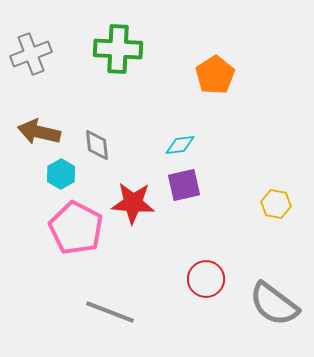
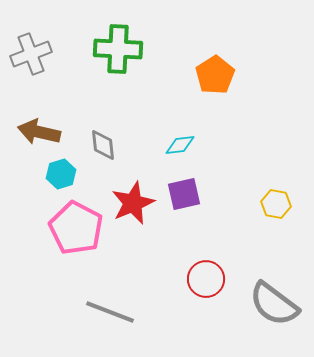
gray diamond: moved 6 px right
cyan hexagon: rotated 12 degrees clockwise
purple square: moved 9 px down
red star: rotated 27 degrees counterclockwise
